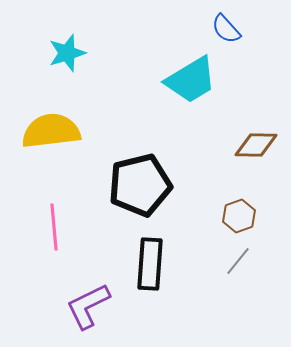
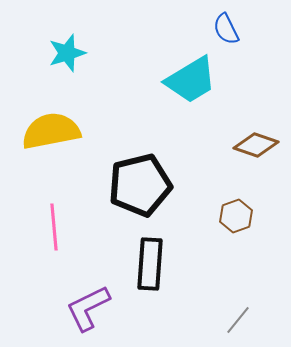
blue semicircle: rotated 16 degrees clockwise
yellow semicircle: rotated 4 degrees counterclockwise
brown diamond: rotated 18 degrees clockwise
brown hexagon: moved 3 px left
gray line: moved 59 px down
purple L-shape: moved 2 px down
